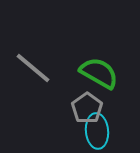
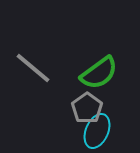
green semicircle: rotated 114 degrees clockwise
cyan ellipse: rotated 28 degrees clockwise
